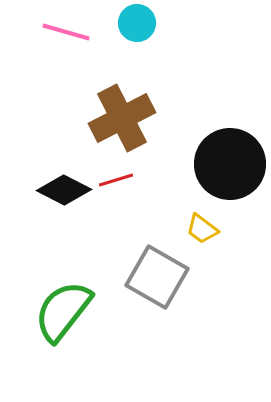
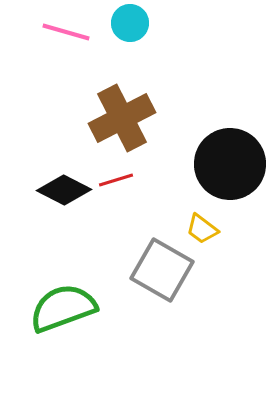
cyan circle: moved 7 px left
gray square: moved 5 px right, 7 px up
green semicircle: moved 3 px up; rotated 32 degrees clockwise
